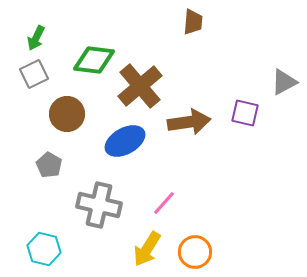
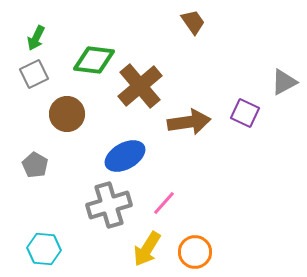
brown trapezoid: rotated 40 degrees counterclockwise
purple square: rotated 12 degrees clockwise
blue ellipse: moved 15 px down
gray pentagon: moved 14 px left
gray cross: moved 10 px right; rotated 30 degrees counterclockwise
cyan hexagon: rotated 8 degrees counterclockwise
